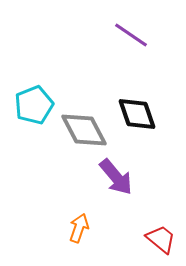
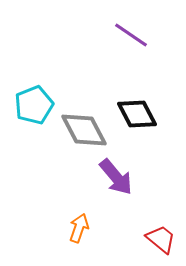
black diamond: rotated 9 degrees counterclockwise
